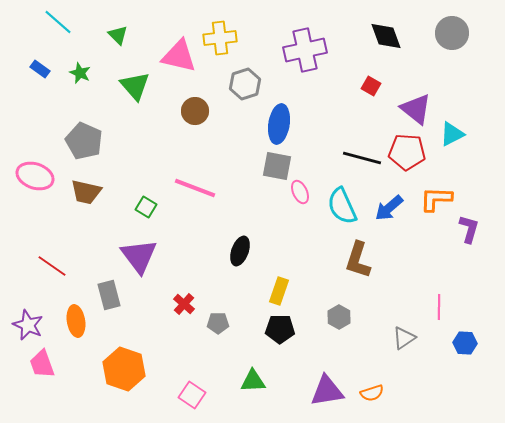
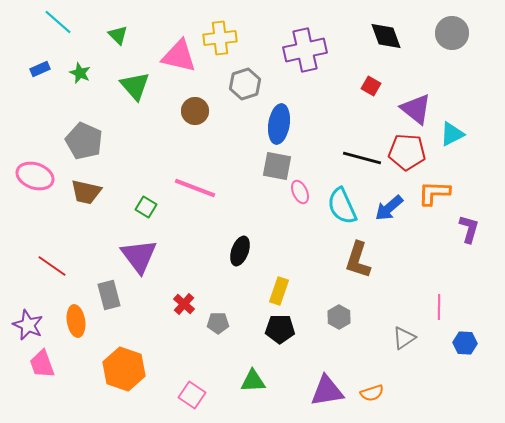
blue rectangle at (40, 69): rotated 60 degrees counterclockwise
orange L-shape at (436, 199): moved 2 px left, 6 px up
